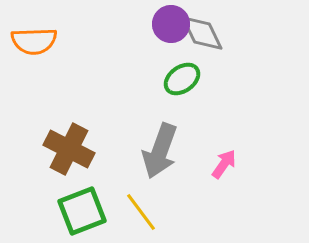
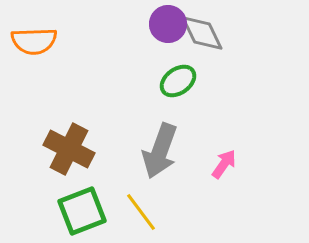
purple circle: moved 3 px left
green ellipse: moved 4 px left, 2 px down
